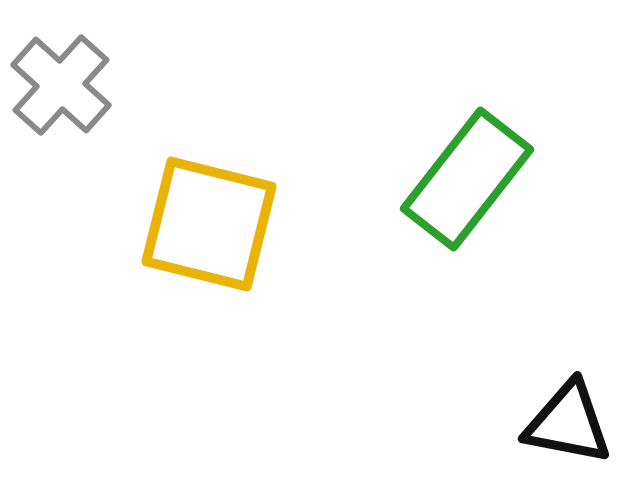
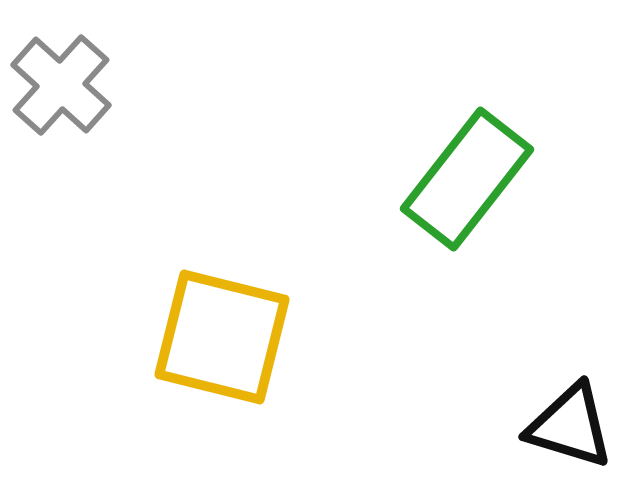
yellow square: moved 13 px right, 113 px down
black triangle: moved 2 px right, 3 px down; rotated 6 degrees clockwise
